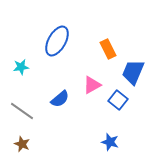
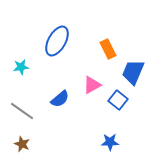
blue star: rotated 18 degrees counterclockwise
